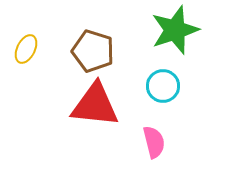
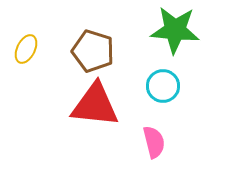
green star: rotated 24 degrees clockwise
